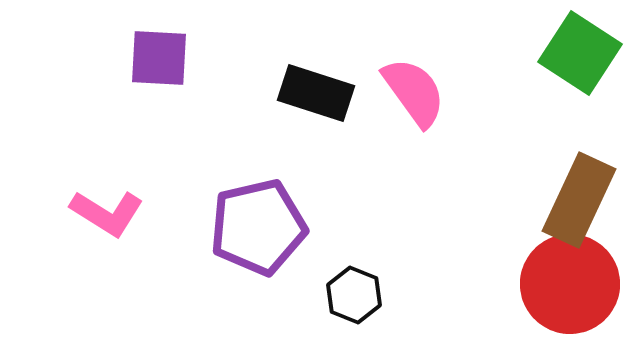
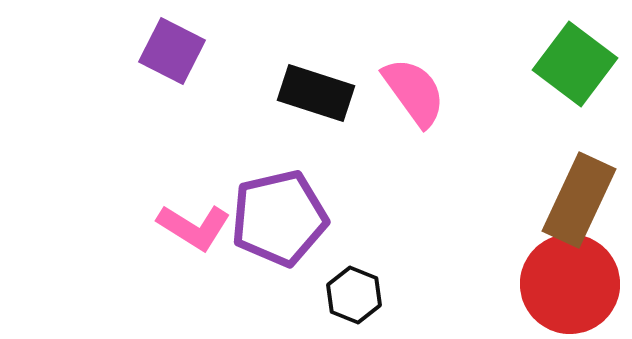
green square: moved 5 px left, 11 px down; rotated 4 degrees clockwise
purple square: moved 13 px right, 7 px up; rotated 24 degrees clockwise
pink L-shape: moved 87 px right, 14 px down
purple pentagon: moved 21 px right, 9 px up
